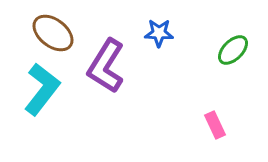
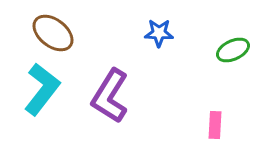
green ellipse: rotated 20 degrees clockwise
purple L-shape: moved 4 px right, 30 px down
pink rectangle: rotated 28 degrees clockwise
